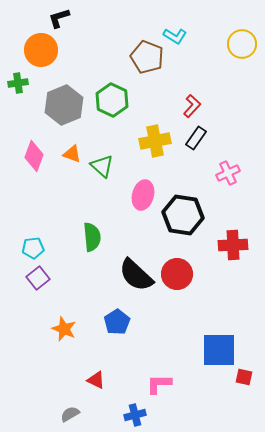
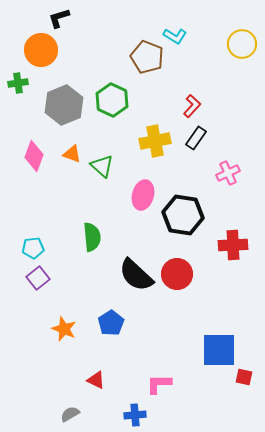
blue pentagon: moved 6 px left, 1 px down
blue cross: rotated 10 degrees clockwise
